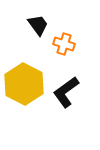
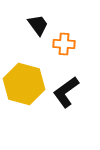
orange cross: rotated 15 degrees counterclockwise
yellow hexagon: rotated 12 degrees counterclockwise
